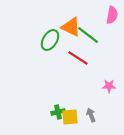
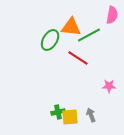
orange triangle: rotated 20 degrees counterclockwise
green line: moved 1 px right; rotated 65 degrees counterclockwise
